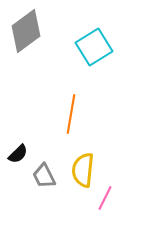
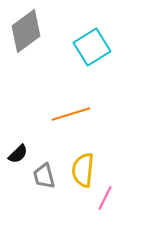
cyan square: moved 2 px left
orange line: rotated 63 degrees clockwise
gray trapezoid: rotated 12 degrees clockwise
